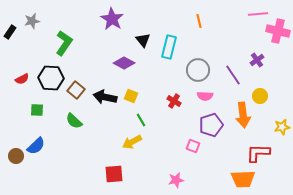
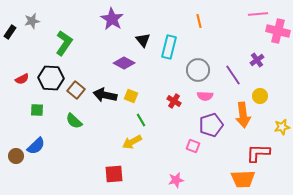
black arrow: moved 2 px up
